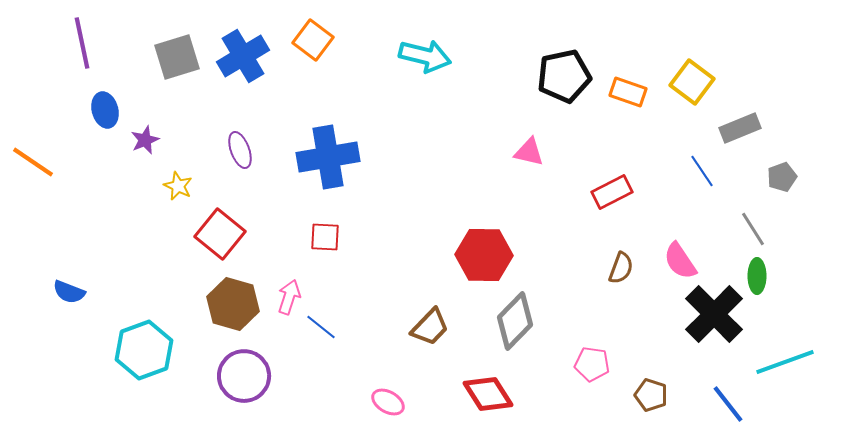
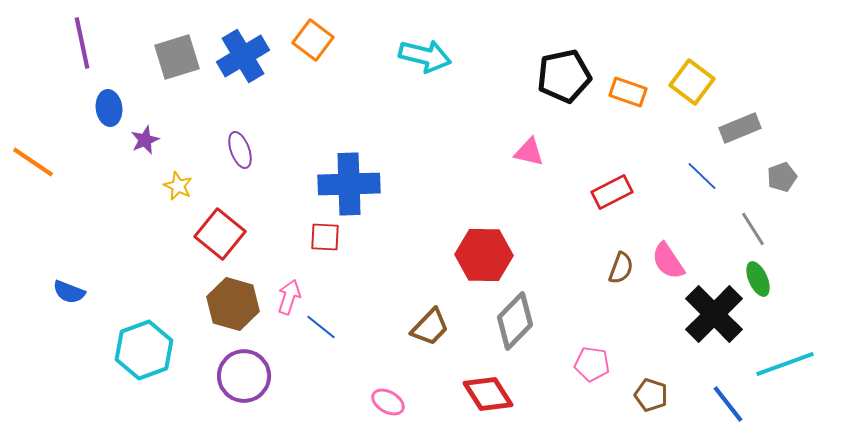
blue ellipse at (105, 110): moved 4 px right, 2 px up; rotated 8 degrees clockwise
blue cross at (328, 157): moved 21 px right, 27 px down; rotated 8 degrees clockwise
blue line at (702, 171): moved 5 px down; rotated 12 degrees counterclockwise
pink semicircle at (680, 261): moved 12 px left
green ellipse at (757, 276): moved 1 px right, 3 px down; rotated 24 degrees counterclockwise
cyan line at (785, 362): moved 2 px down
